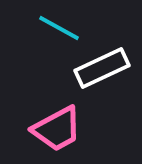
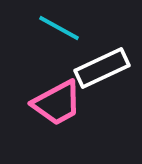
pink trapezoid: moved 26 px up
